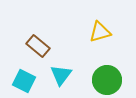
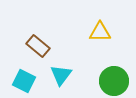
yellow triangle: rotated 15 degrees clockwise
green circle: moved 7 px right, 1 px down
